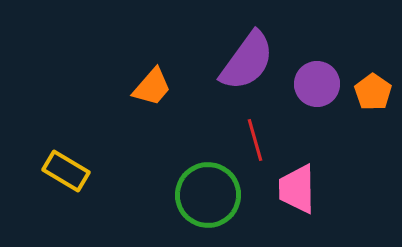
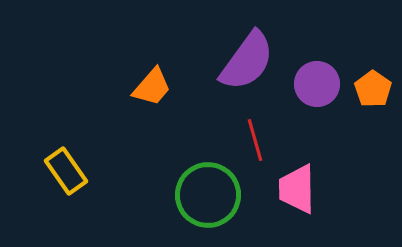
orange pentagon: moved 3 px up
yellow rectangle: rotated 24 degrees clockwise
